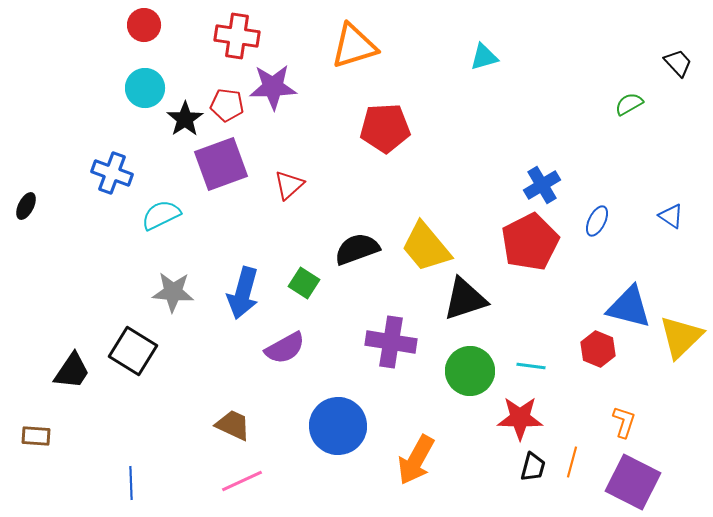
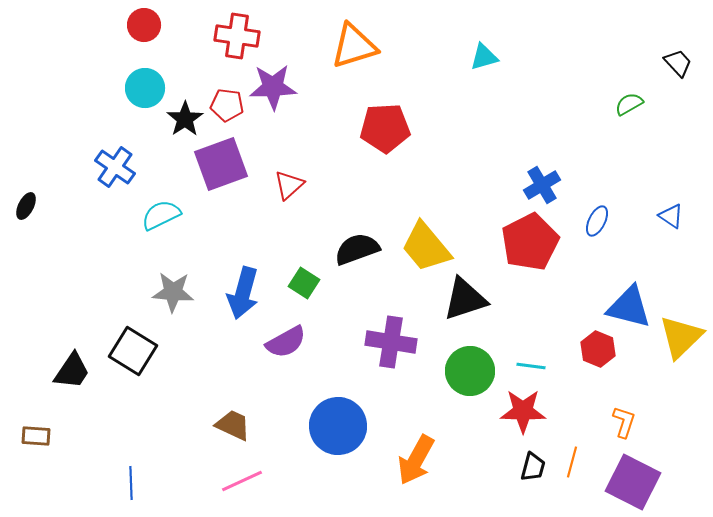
blue cross at (112, 173): moved 3 px right, 6 px up; rotated 15 degrees clockwise
purple semicircle at (285, 348): moved 1 px right, 6 px up
red star at (520, 418): moved 3 px right, 7 px up
